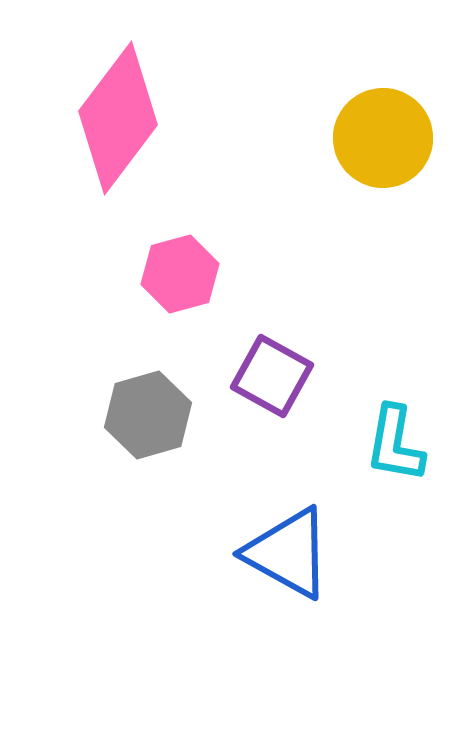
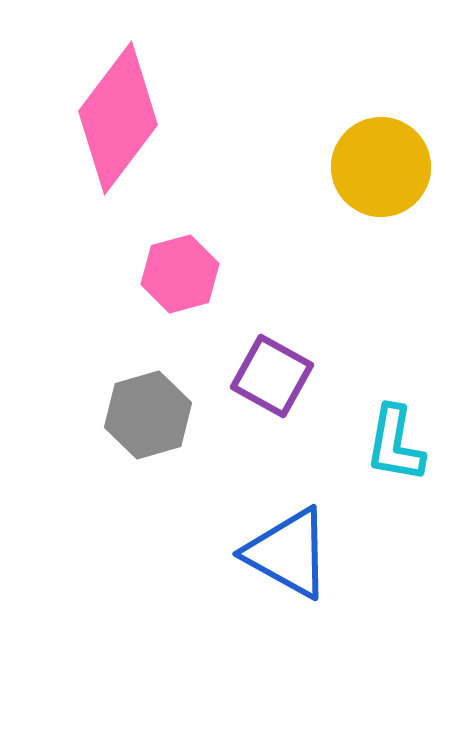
yellow circle: moved 2 px left, 29 px down
